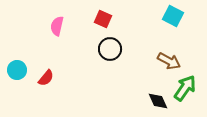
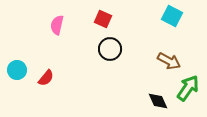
cyan square: moved 1 px left
pink semicircle: moved 1 px up
green arrow: moved 3 px right
